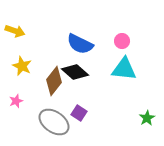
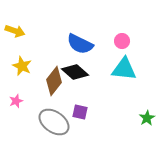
purple square: moved 1 px right, 1 px up; rotated 21 degrees counterclockwise
